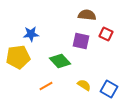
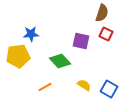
brown semicircle: moved 15 px right, 2 px up; rotated 102 degrees clockwise
yellow pentagon: moved 1 px up
orange line: moved 1 px left, 1 px down
